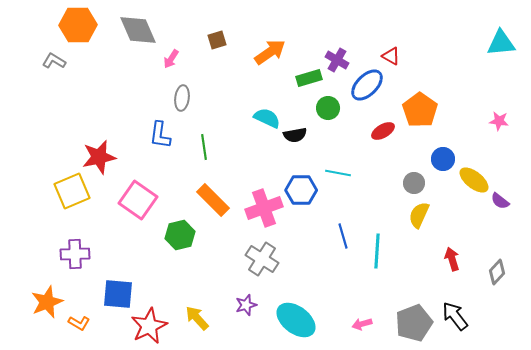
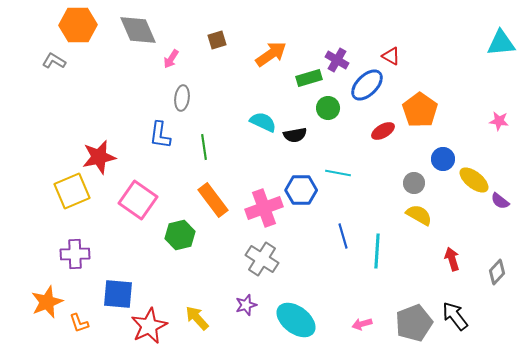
orange arrow at (270, 52): moved 1 px right, 2 px down
cyan semicircle at (267, 118): moved 4 px left, 4 px down
orange rectangle at (213, 200): rotated 8 degrees clockwise
yellow semicircle at (419, 215): rotated 96 degrees clockwise
orange L-shape at (79, 323): rotated 40 degrees clockwise
